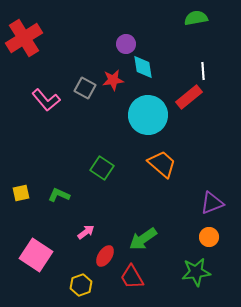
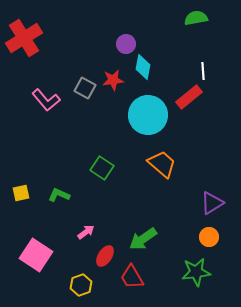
cyan diamond: rotated 20 degrees clockwise
purple triangle: rotated 10 degrees counterclockwise
